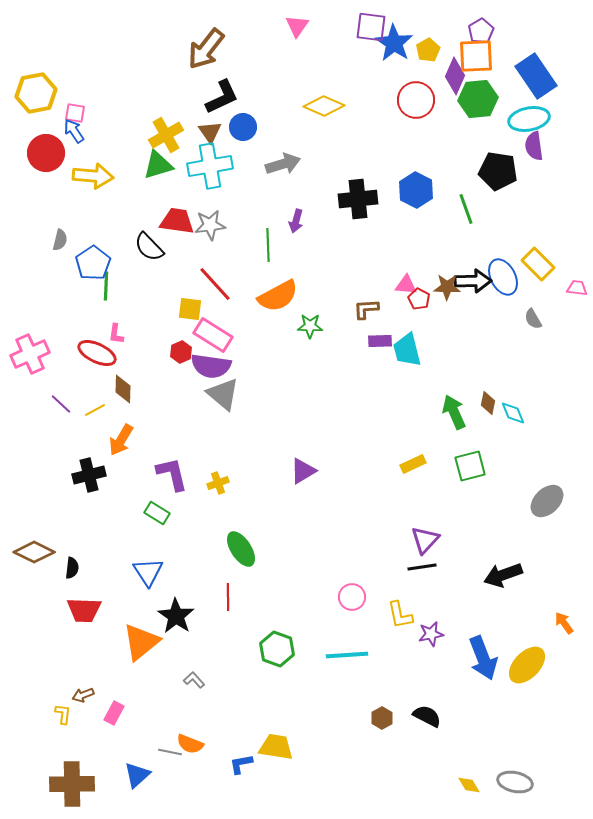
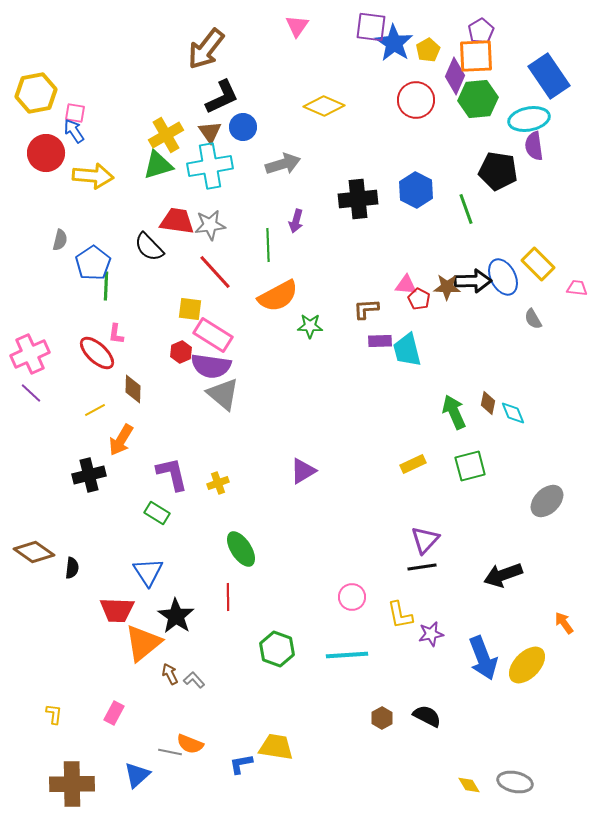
blue rectangle at (536, 76): moved 13 px right
red line at (215, 284): moved 12 px up
red ellipse at (97, 353): rotated 18 degrees clockwise
brown diamond at (123, 389): moved 10 px right
purple line at (61, 404): moved 30 px left, 11 px up
brown diamond at (34, 552): rotated 9 degrees clockwise
red trapezoid at (84, 610): moved 33 px right
orange triangle at (141, 642): moved 2 px right, 1 px down
brown arrow at (83, 695): moved 87 px right, 21 px up; rotated 85 degrees clockwise
yellow L-shape at (63, 714): moved 9 px left
